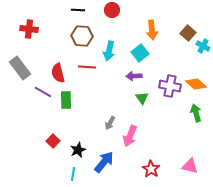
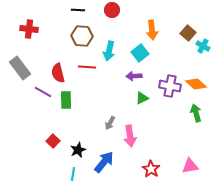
green triangle: rotated 40 degrees clockwise
pink arrow: rotated 30 degrees counterclockwise
pink triangle: rotated 24 degrees counterclockwise
